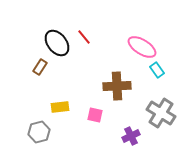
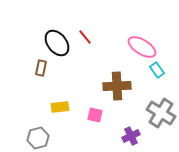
red line: moved 1 px right
brown rectangle: moved 1 px right, 1 px down; rotated 21 degrees counterclockwise
gray hexagon: moved 1 px left, 6 px down
